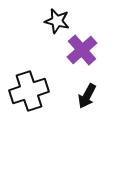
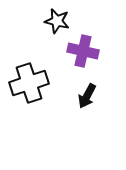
purple cross: moved 1 px right, 1 px down; rotated 36 degrees counterclockwise
black cross: moved 8 px up
